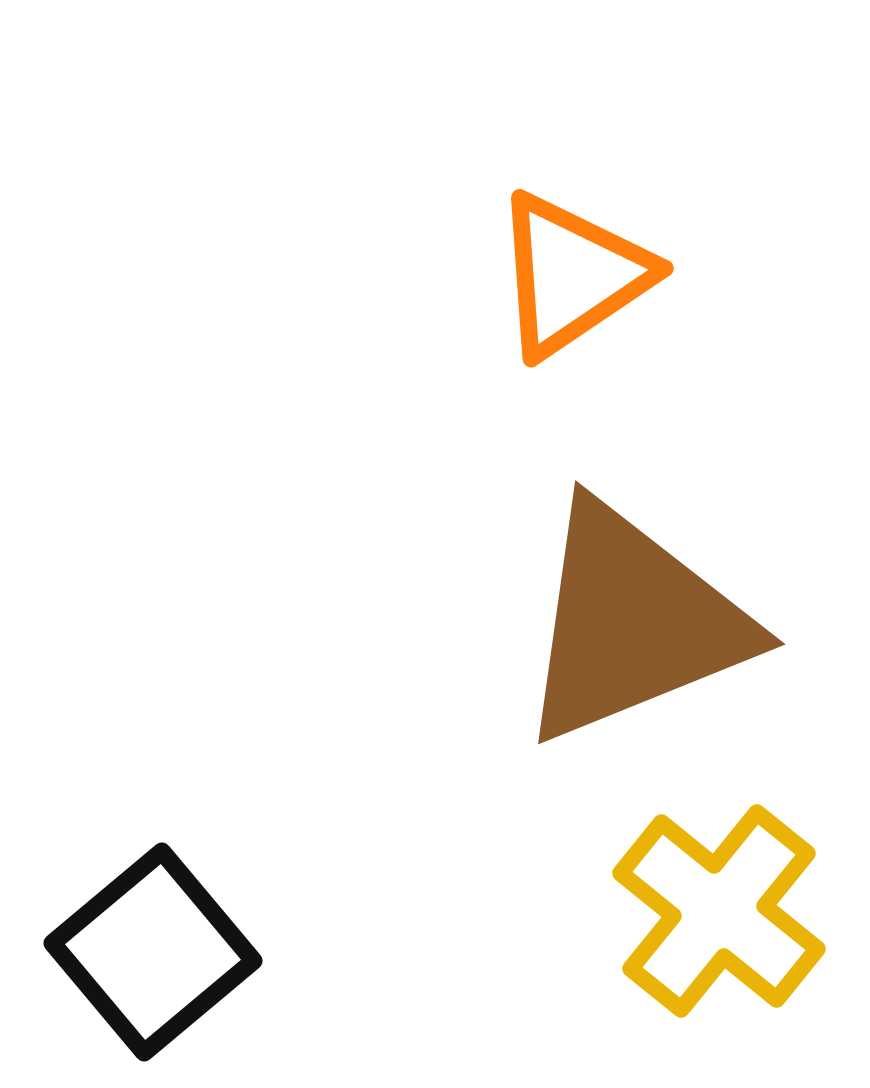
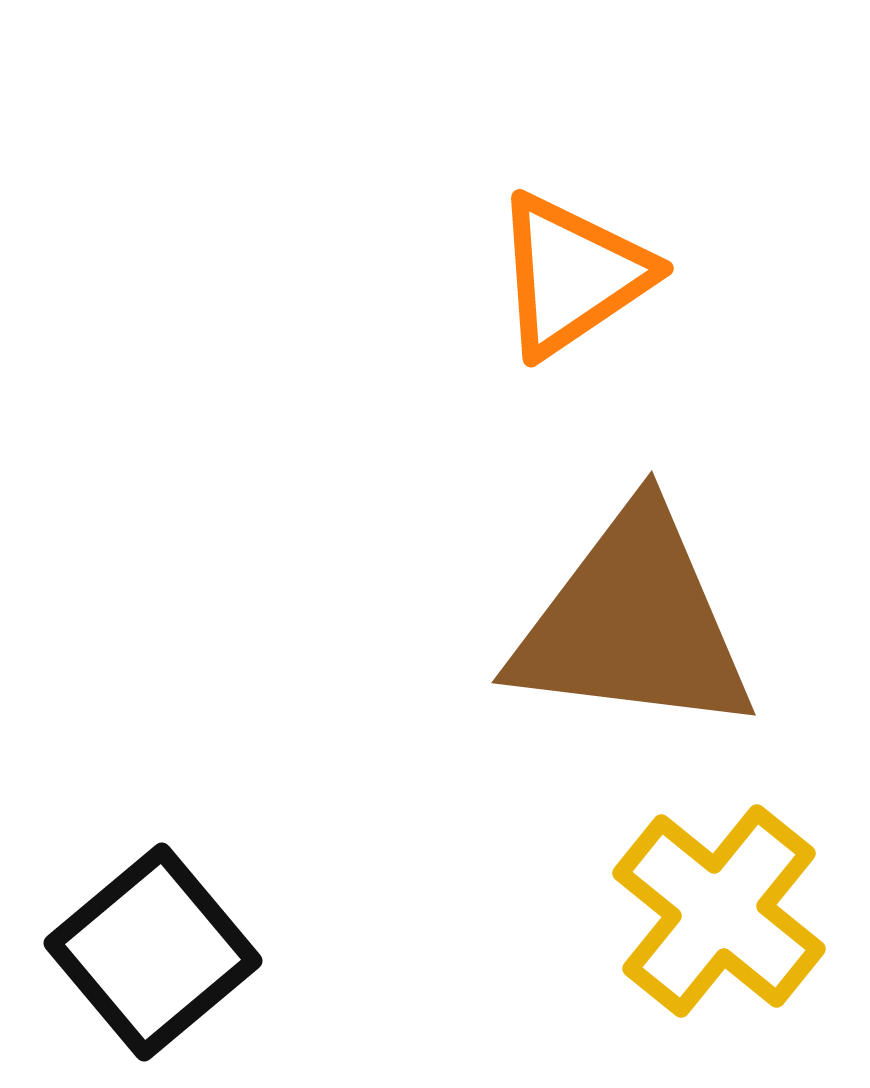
brown triangle: rotated 29 degrees clockwise
